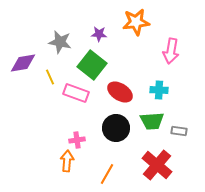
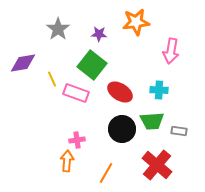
gray star: moved 2 px left, 13 px up; rotated 25 degrees clockwise
yellow line: moved 2 px right, 2 px down
black circle: moved 6 px right, 1 px down
orange line: moved 1 px left, 1 px up
